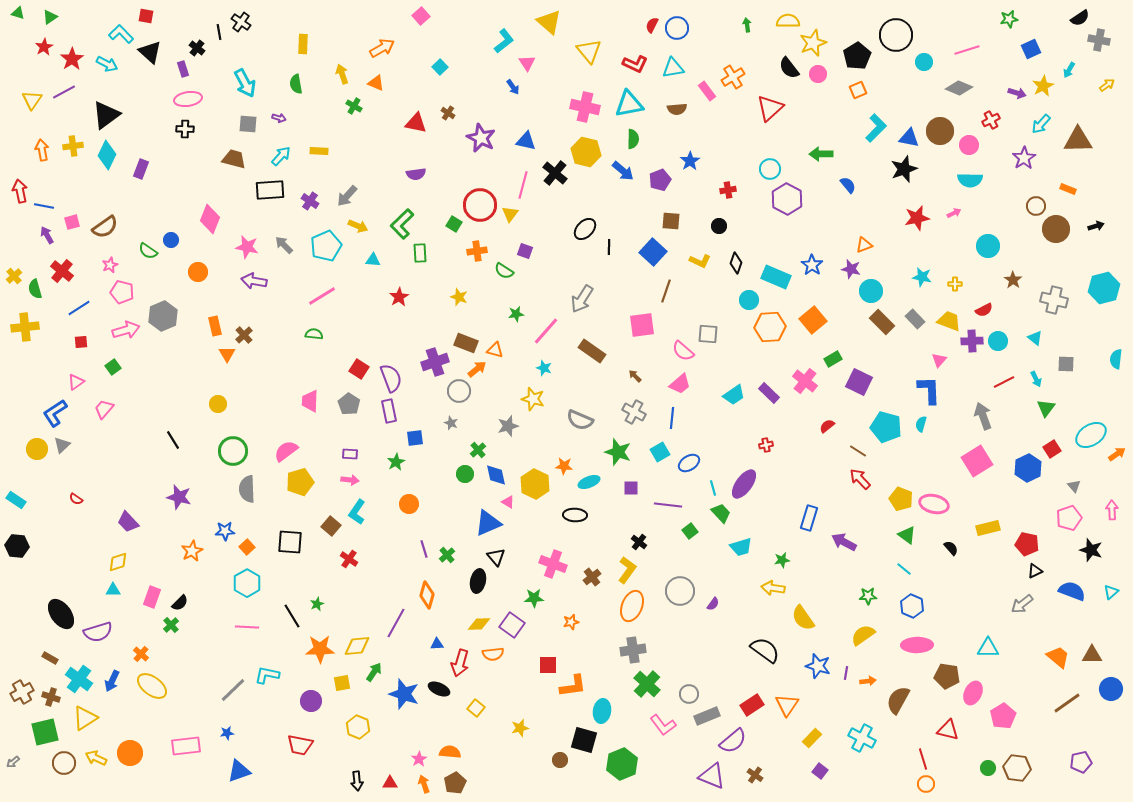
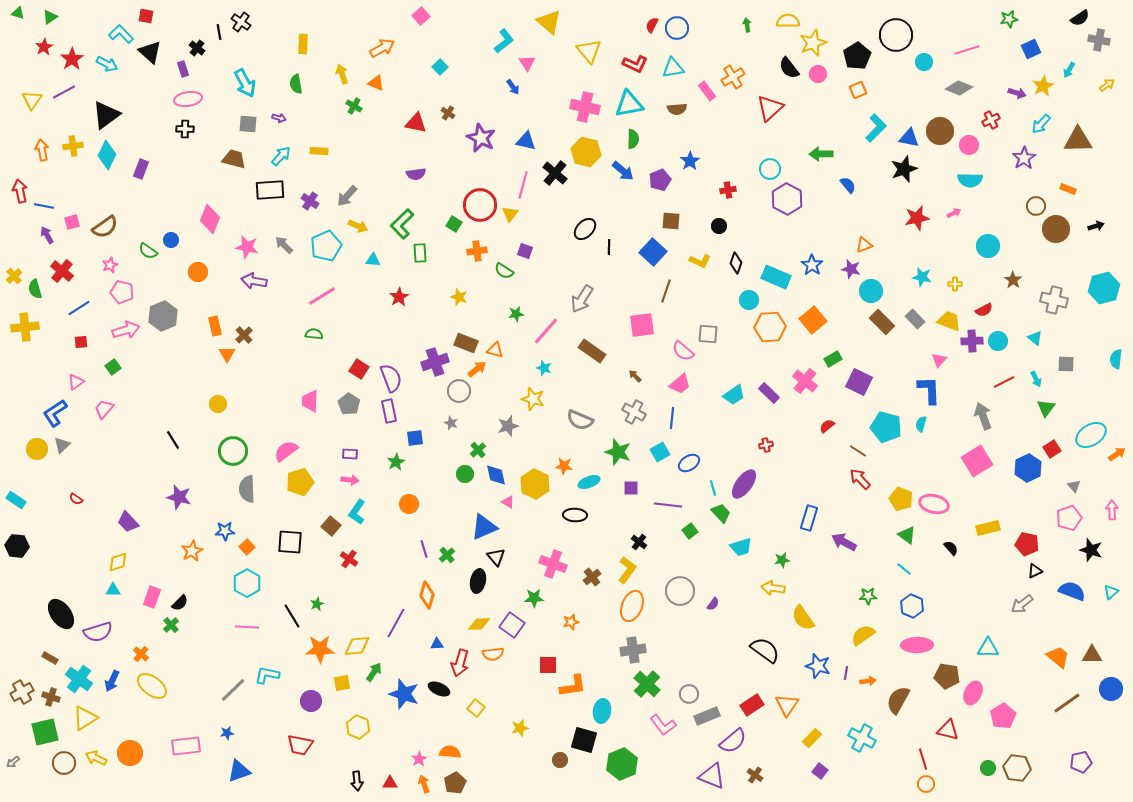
blue triangle at (488, 523): moved 4 px left, 4 px down
